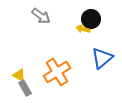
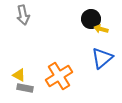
gray arrow: moved 18 px left, 1 px up; rotated 42 degrees clockwise
yellow arrow: moved 18 px right
orange cross: moved 2 px right, 4 px down
gray rectangle: rotated 49 degrees counterclockwise
